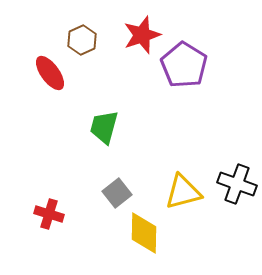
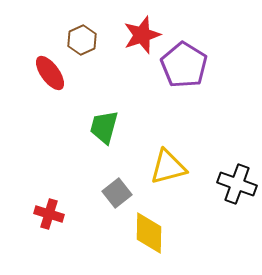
yellow triangle: moved 15 px left, 25 px up
yellow diamond: moved 5 px right
